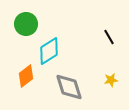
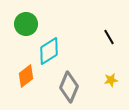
gray diamond: rotated 40 degrees clockwise
